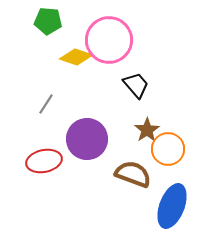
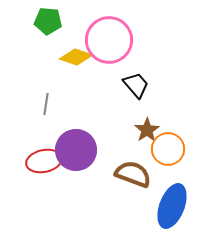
gray line: rotated 25 degrees counterclockwise
purple circle: moved 11 px left, 11 px down
